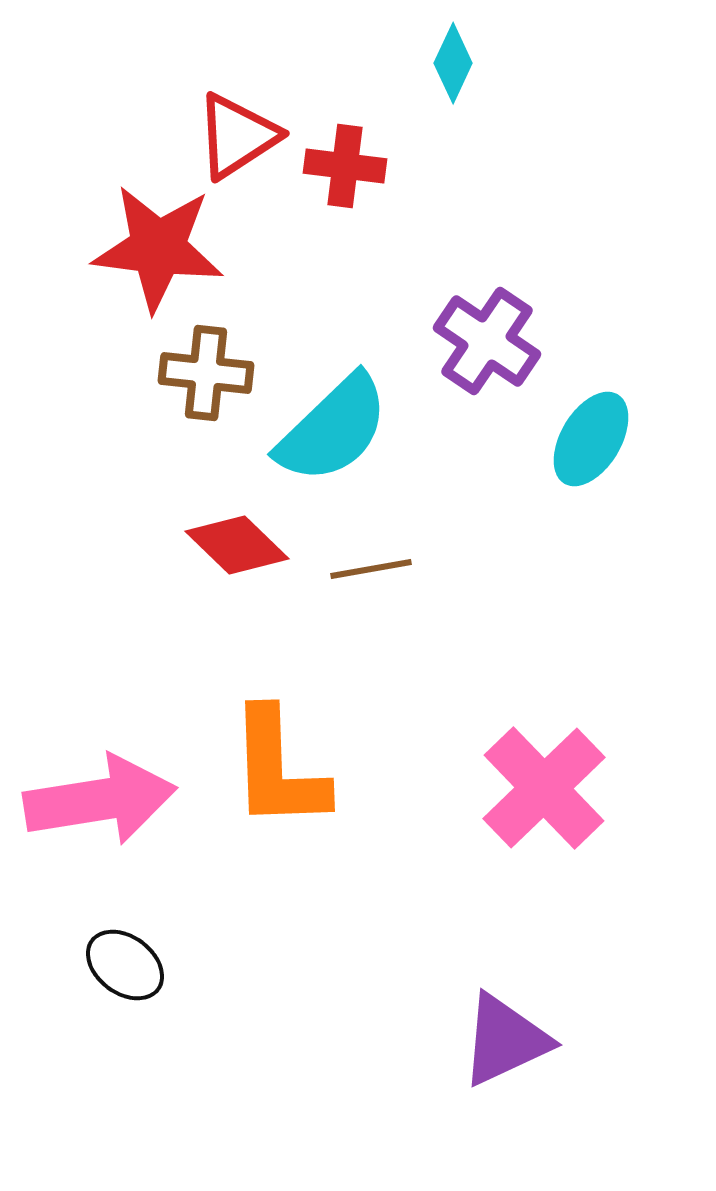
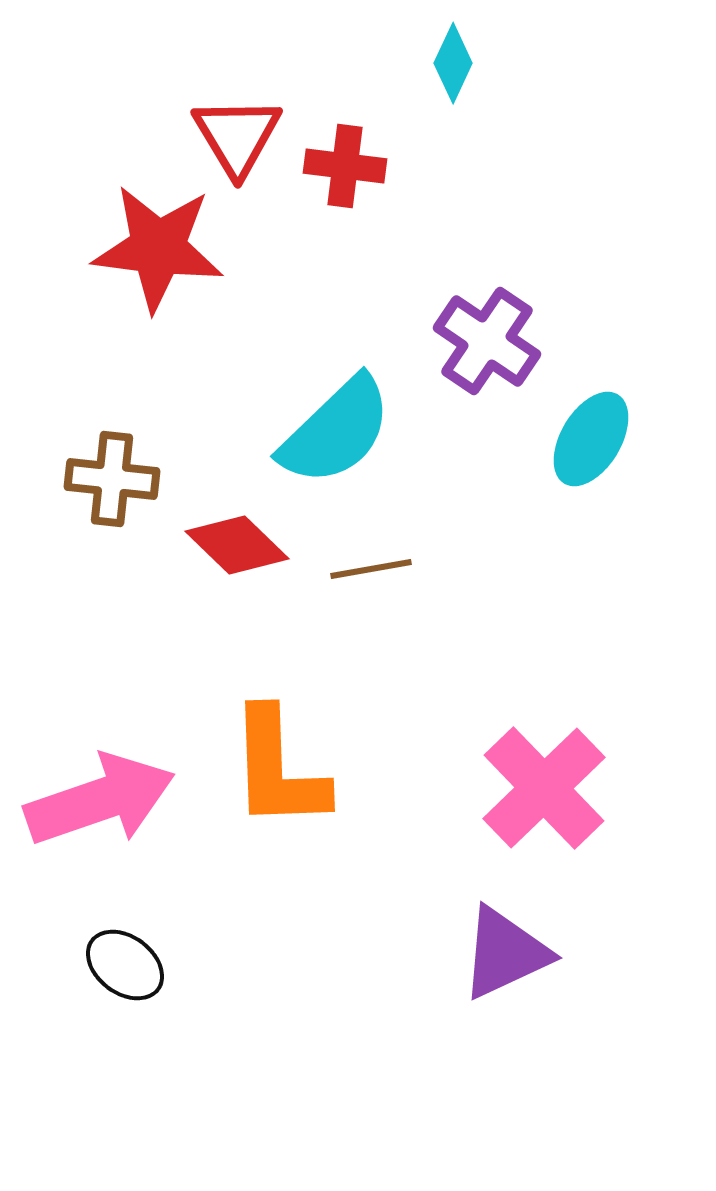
red triangle: rotated 28 degrees counterclockwise
brown cross: moved 94 px left, 106 px down
cyan semicircle: moved 3 px right, 2 px down
pink arrow: rotated 10 degrees counterclockwise
purple triangle: moved 87 px up
